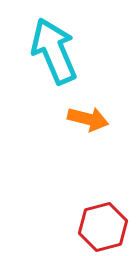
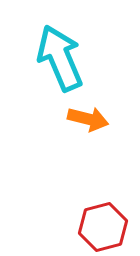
cyan arrow: moved 6 px right, 7 px down
